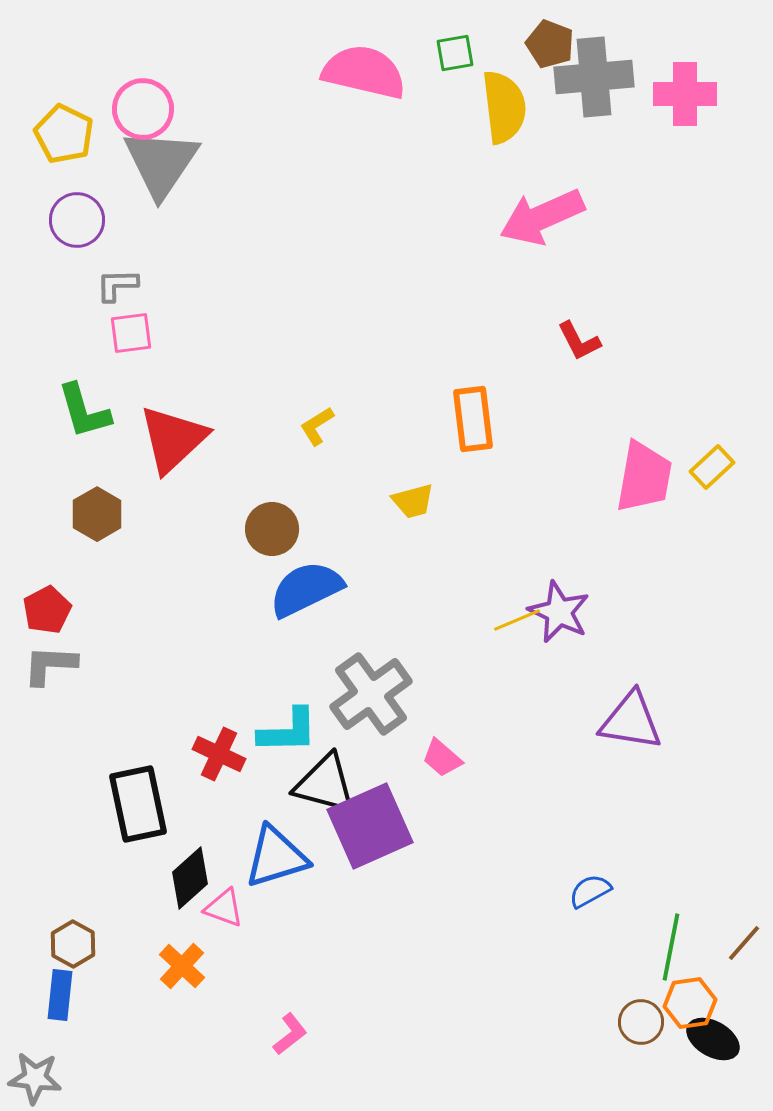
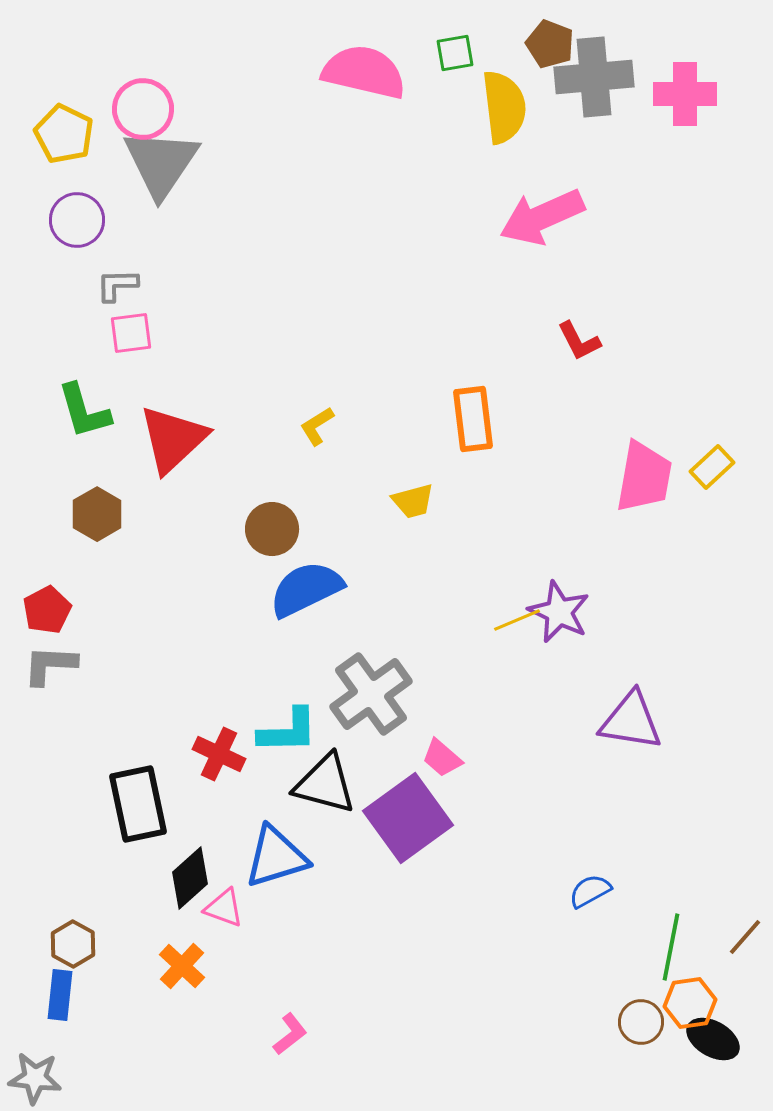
purple square at (370, 826): moved 38 px right, 8 px up; rotated 12 degrees counterclockwise
brown line at (744, 943): moved 1 px right, 6 px up
